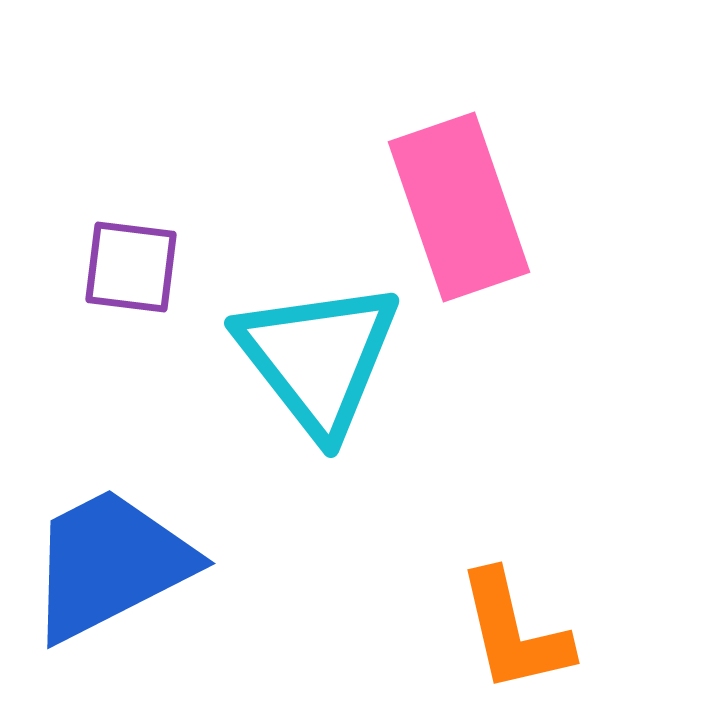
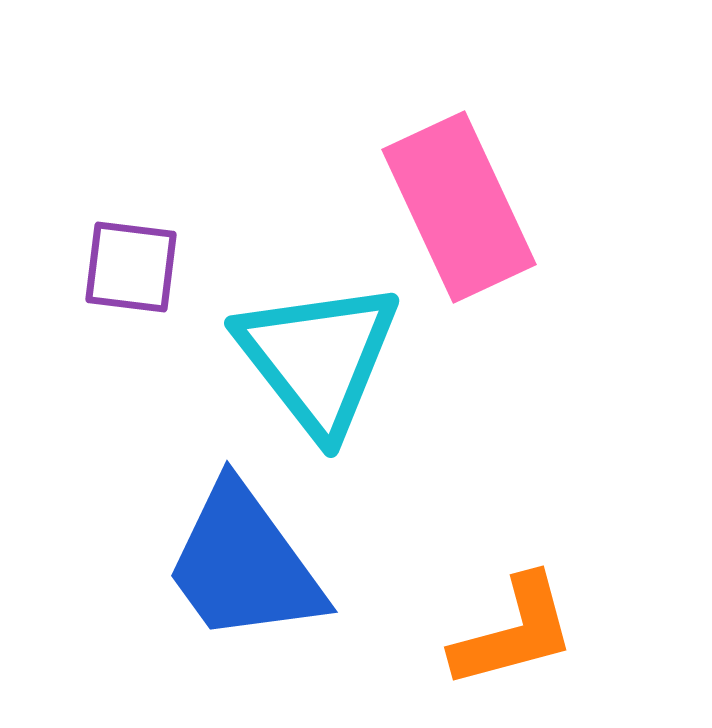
pink rectangle: rotated 6 degrees counterclockwise
blue trapezoid: moved 134 px right; rotated 99 degrees counterclockwise
orange L-shape: rotated 92 degrees counterclockwise
